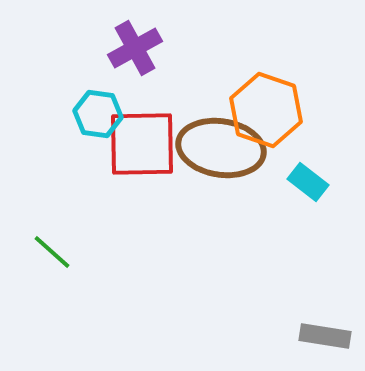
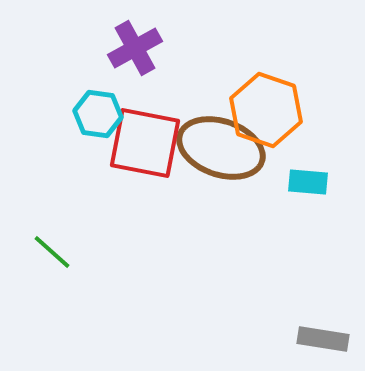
red square: moved 3 px right, 1 px up; rotated 12 degrees clockwise
brown ellipse: rotated 10 degrees clockwise
cyan rectangle: rotated 33 degrees counterclockwise
gray rectangle: moved 2 px left, 3 px down
